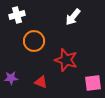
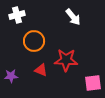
white arrow: rotated 78 degrees counterclockwise
red star: rotated 15 degrees counterclockwise
purple star: moved 2 px up
red triangle: moved 12 px up
